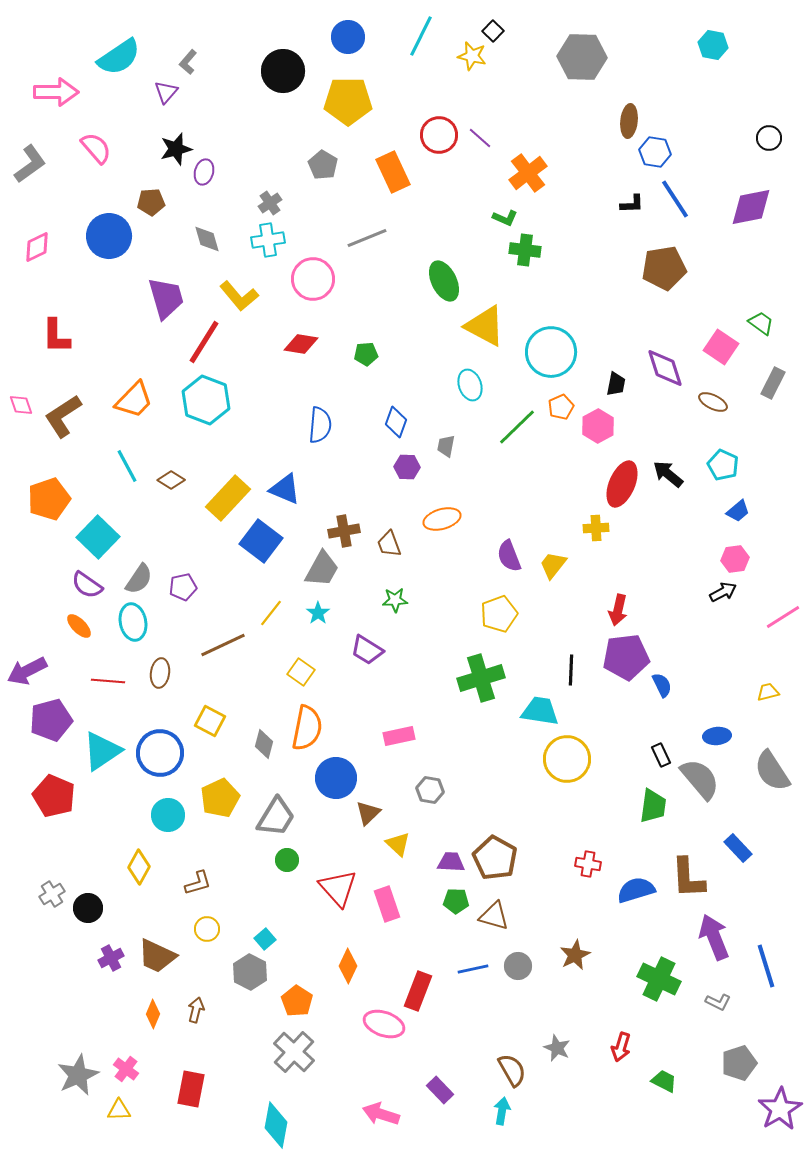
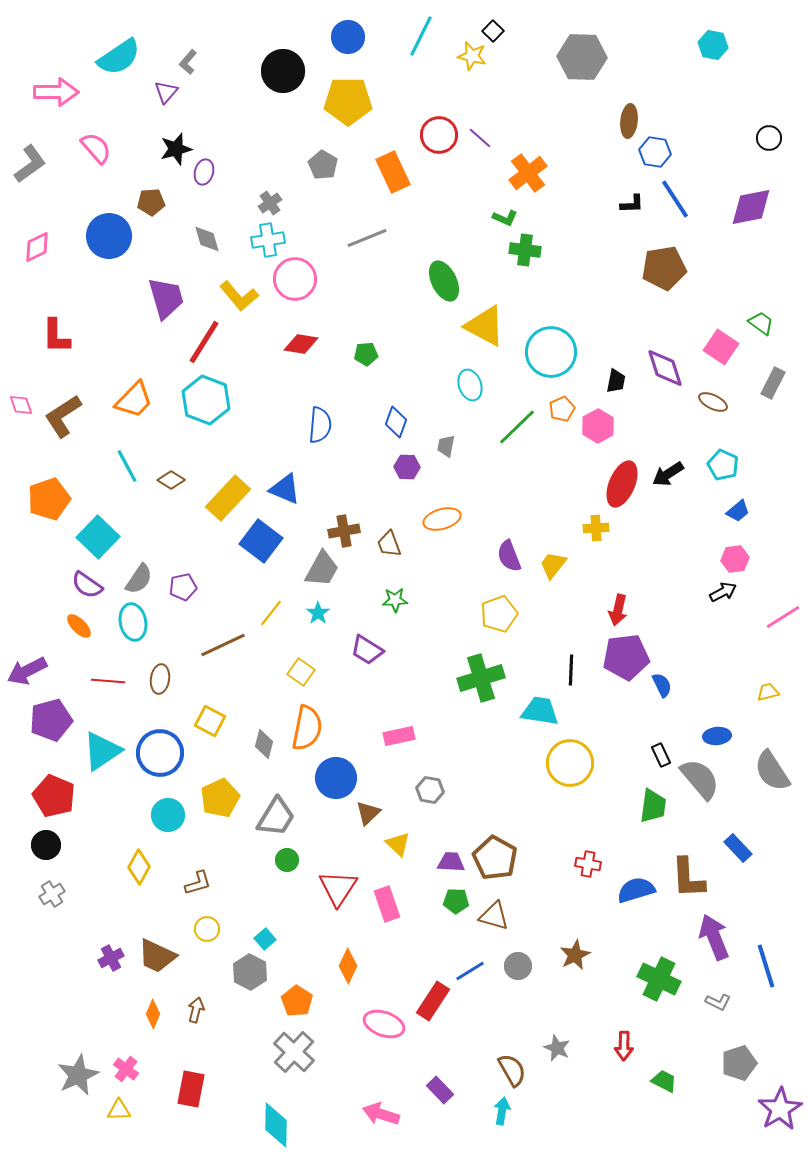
pink circle at (313, 279): moved 18 px left
black trapezoid at (616, 384): moved 3 px up
orange pentagon at (561, 407): moved 1 px right, 2 px down
black arrow at (668, 474): rotated 72 degrees counterclockwise
brown ellipse at (160, 673): moved 6 px down
yellow circle at (567, 759): moved 3 px right, 4 px down
red triangle at (338, 888): rotated 15 degrees clockwise
black circle at (88, 908): moved 42 px left, 63 px up
blue line at (473, 969): moved 3 px left, 2 px down; rotated 20 degrees counterclockwise
red rectangle at (418, 991): moved 15 px right, 10 px down; rotated 12 degrees clockwise
red arrow at (621, 1047): moved 3 px right, 1 px up; rotated 16 degrees counterclockwise
cyan diamond at (276, 1125): rotated 9 degrees counterclockwise
